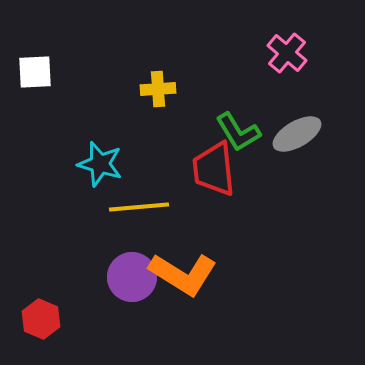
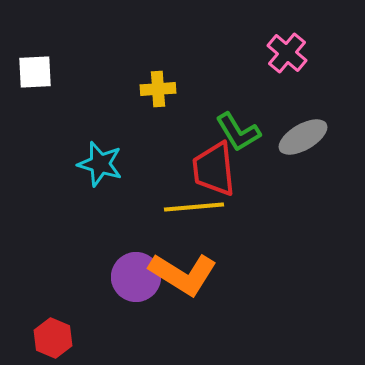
gray ellipse: moved 6 px right, 3 px down
yellow line: moved 55 px right
purple circle: moved 4 px right
red hexagon: moved 12 px right, 19 px down
